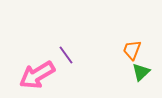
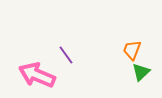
pink arrow: rotated 54 degrees clockwise
